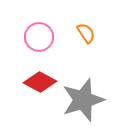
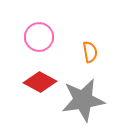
orange semicircle: moved 4 px right, 19 px down; rotated 25 degrees clockwise
gray star: rotated 9 degrees clockwise
